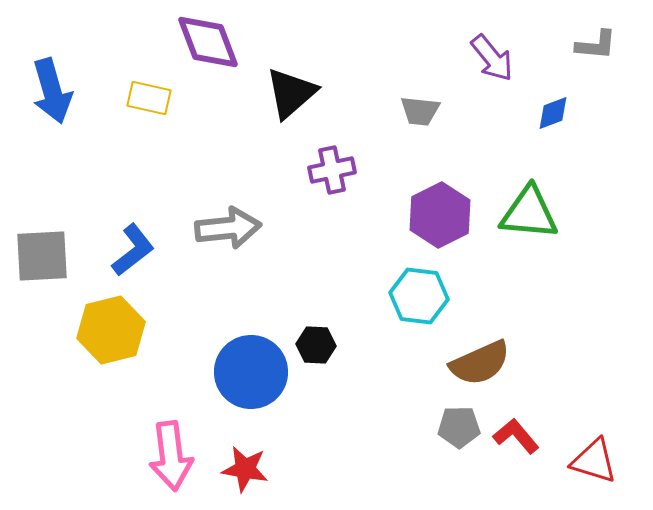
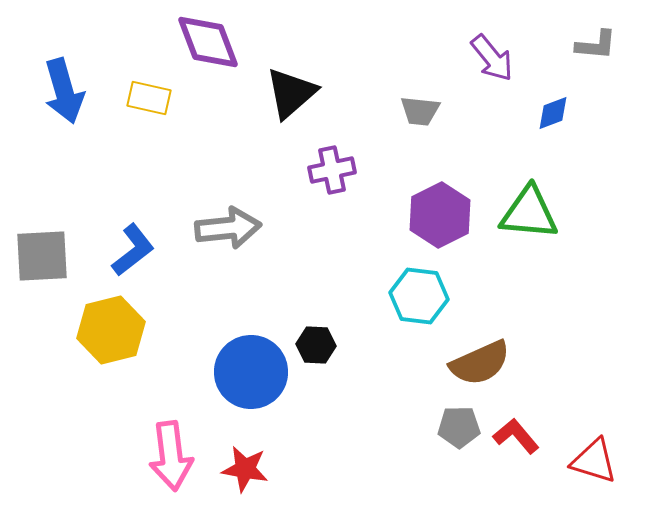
blue arrow: moved 12 px right
